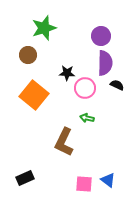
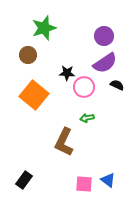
purple circle: moved 3 px right
purple semicircle: rotated 55 degrees clockwise
pink circle: moved 1 px left, 1 px up
green arrow: rotated 24 degrees counterclockwise
black rectangle: moved 1 px left, 2 px down; rotated 30 degrees counterclockwise
